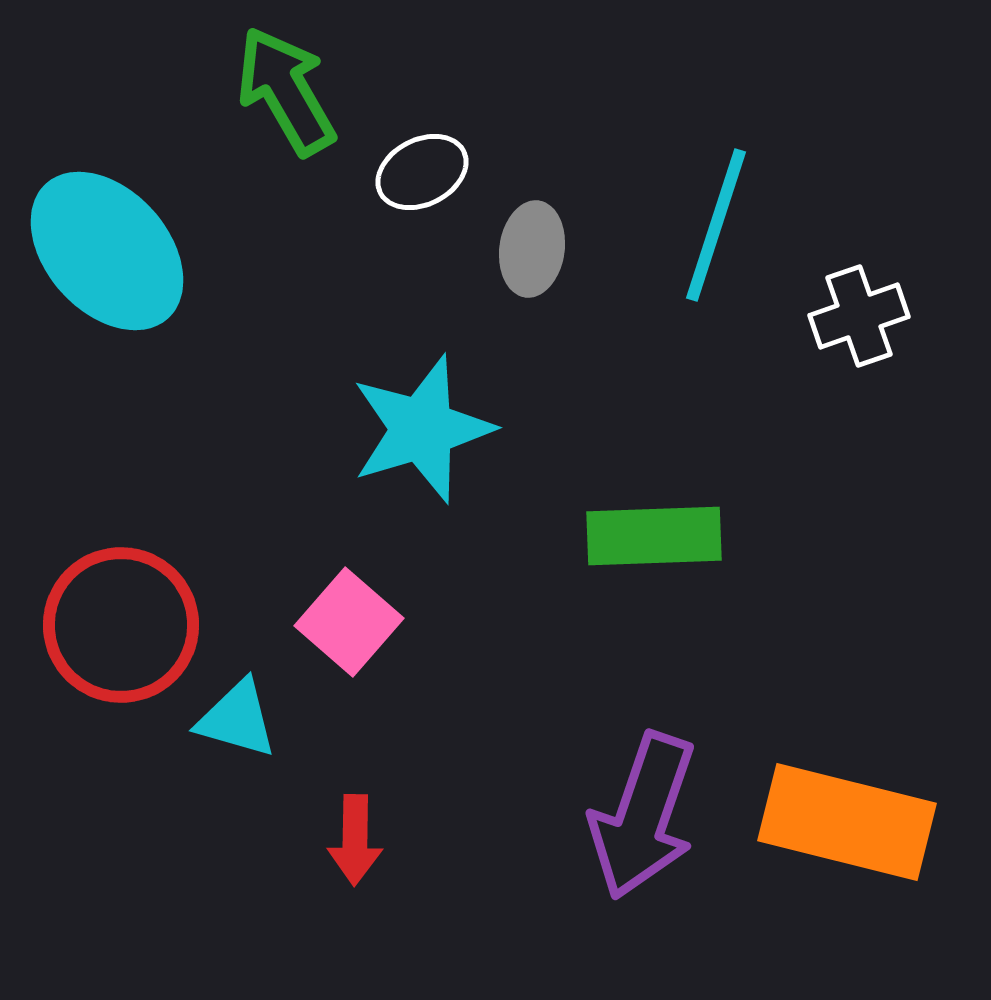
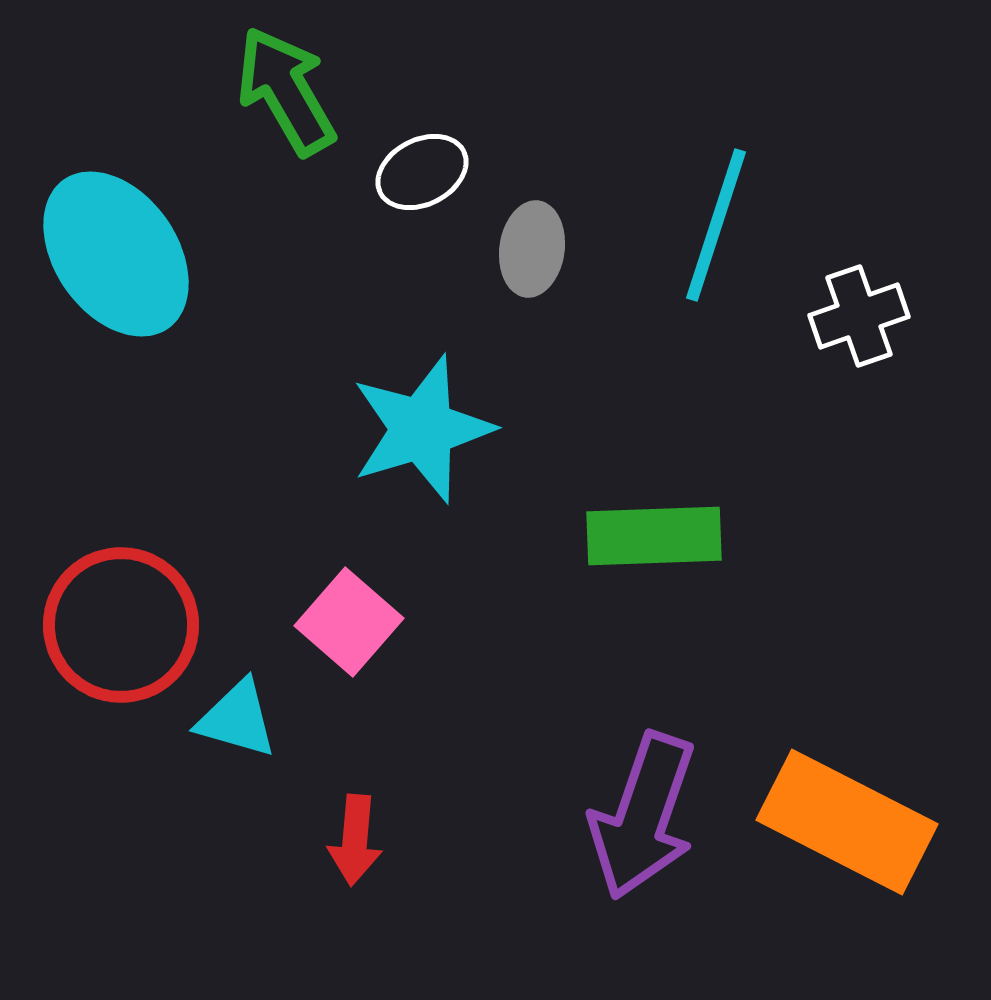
cyan ellipse: moved 9 px right, 3 px down; rotated 7 degrees clockwise
orange rectangle: rotated 13 degrees clockwise
red arrow: rotated 4 degrees clockwise
